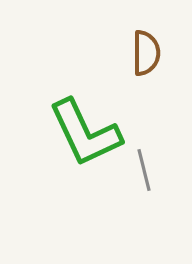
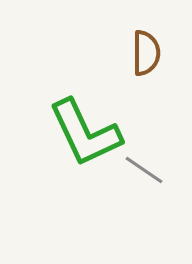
gray line: rotated 42 degrees counterclockwise
